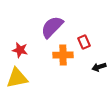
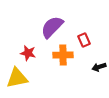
red rectangle: moved 2 px up
red star: moved 8 px right, 3 px down
